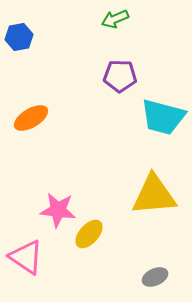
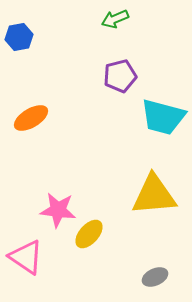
purple pentagon: rotated 16 degrees counterclockwise
